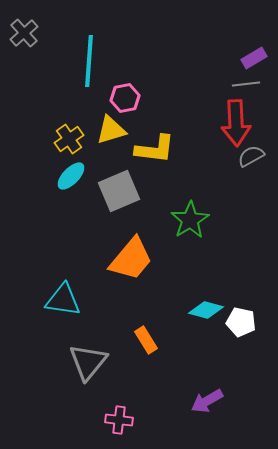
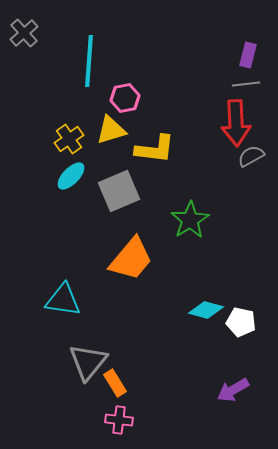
purple rectangle: moved 6 px left, 3 px up; rotated 45 degrees counterclockwise
orange rectangle: moved 31 px left, 43 px down
purple arrow: moved 26 px right, 11 px up
